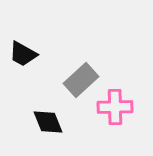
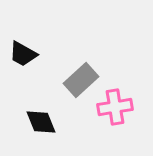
pink cross: rotated 8 degrees counterclockwise
black diamond: moved 7 px left
